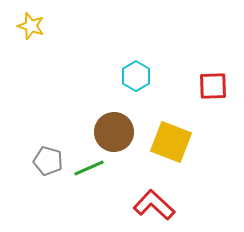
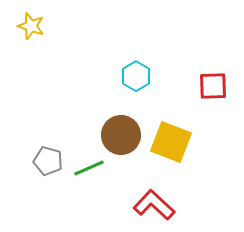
brown circle: moved 7 px right, 3 px down
